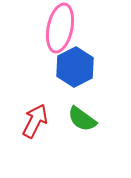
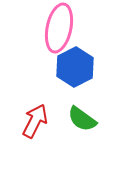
pink ellipse: moved 1 px left
